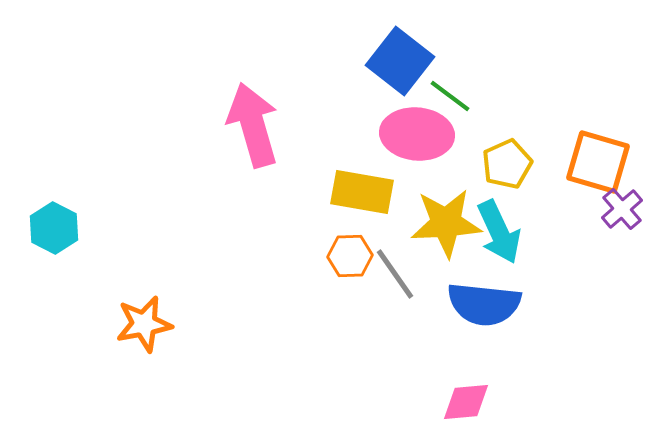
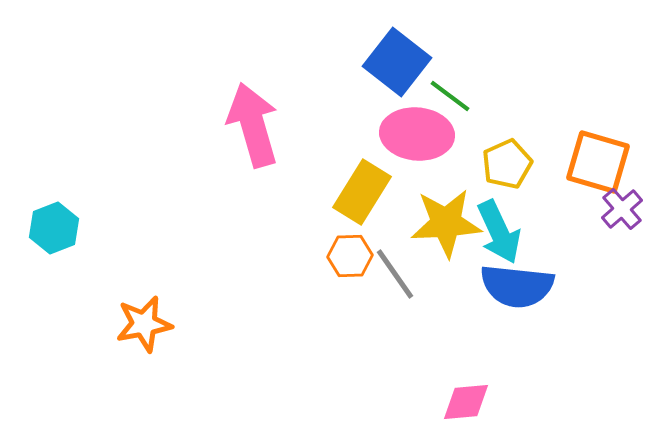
blue square: moved 3 px left, 1 px down
yellow rectangle: rotated 68 degrees counterclockwise
cyan hexagon: rotated 12 degrees clockwise
blue semicircle: moved 33 px right, 18 px up
